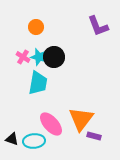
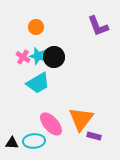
cyan star: moved 1 px left, 1 px up
cyan trapezoid: rotated 50 degrees clockwise
black triangle: moved 4 px down; rotated 16 degrees counterclockwise
